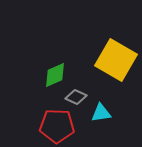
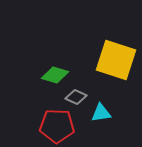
yellow square: rotated 12 degrees counterclockwise
green diamond: rotated 40 degrees clockwise
